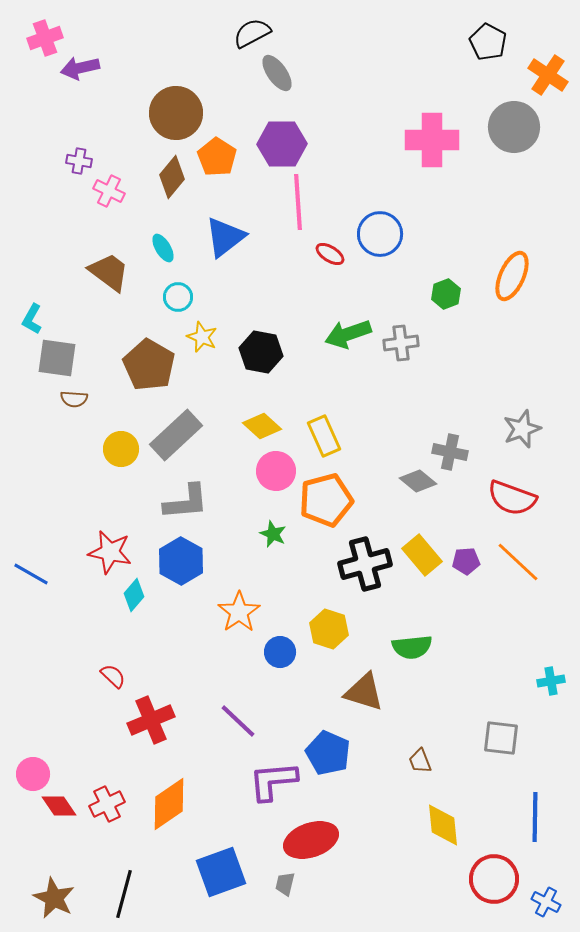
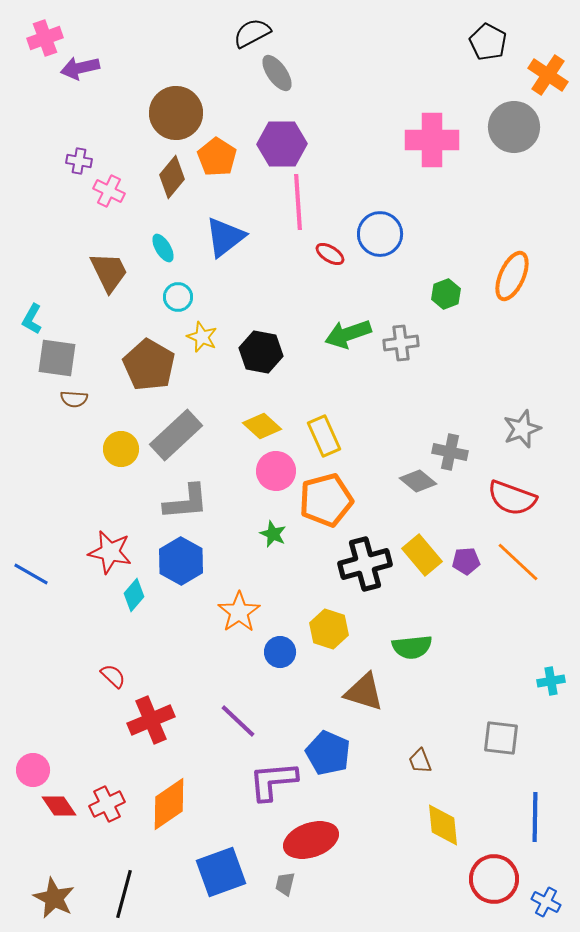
brown trapezoid at (109, 272): rotated 27 degrees clockwise
pink circle at (33, 774): moved 4 px up
